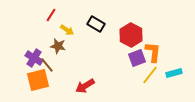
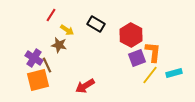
brown star: moved 1 px right, 1 px up
brown line: rotated 14 degrees clockwise
